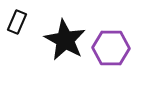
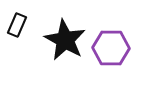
black rectangle: moved 3 px down
